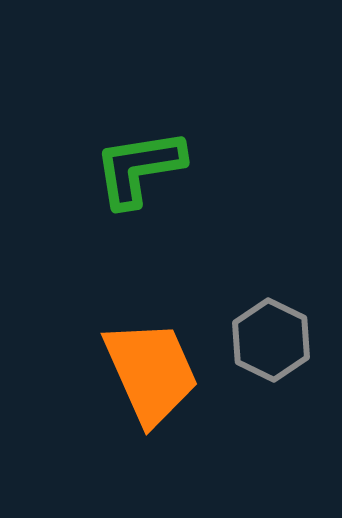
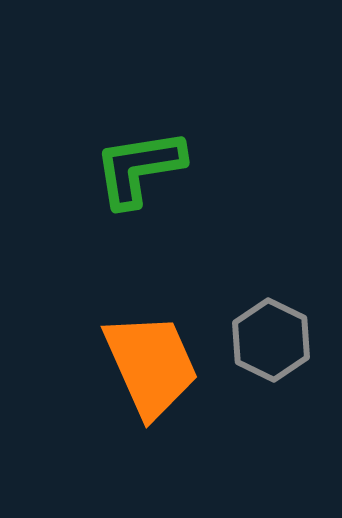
orange trapezoid: moved 7 px up
